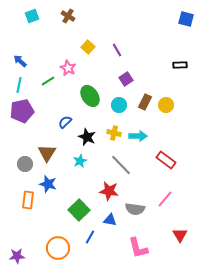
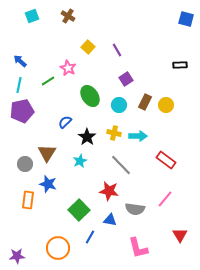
black star: rotated 12 degrees clockwise
